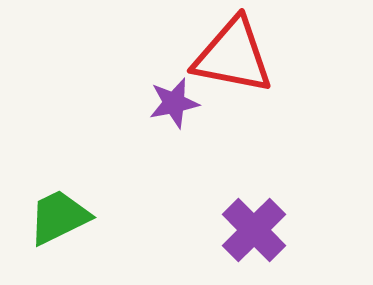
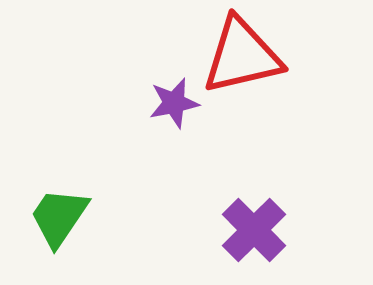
red triangle: moved 9 px right; rotated 24 degrees counterclockwise
green trapezoid: rotated 30 degrees counterclockwise
